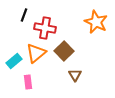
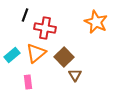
black line: moved 1 px right
brown square: moved 6 px down
cyan rectangle: moved 2 px left, 6 px up
